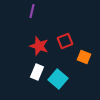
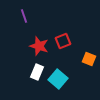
purple line: moved 8 px left, 5 px down; rotated 32 degrees counterclockwise
red square: moved 2 px left
orange square: moved 5 px right, 2 px down
